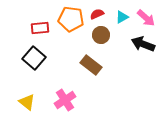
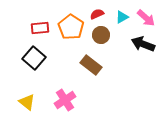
orange pentagon: moved 8 px down; rotated 25 degrees clockwise
